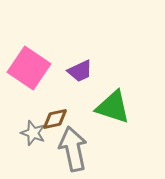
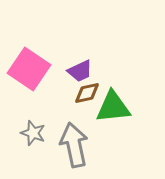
pink square: moved 1 px down
green triangle: rotated 24 degrees counterclockwise
brown diamond: moved 32 px right, 26 px up
gray arrow: moved 1 px right, 4 px up
